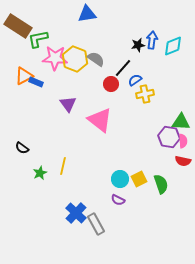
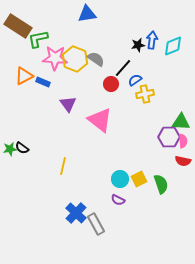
blue rectangle: moved 7 px right
purple hexagon: rotated 10 degrees counterclockwise
green star: moved 30 px left, 24 px up; rotated 16 degrees clockwise
